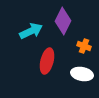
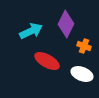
purple diamond: moved 3 px right, 3 px down
red ellipse: rotated 75 degrees counterclockwise
white ellipse: rotated 10 degrees clockwise
